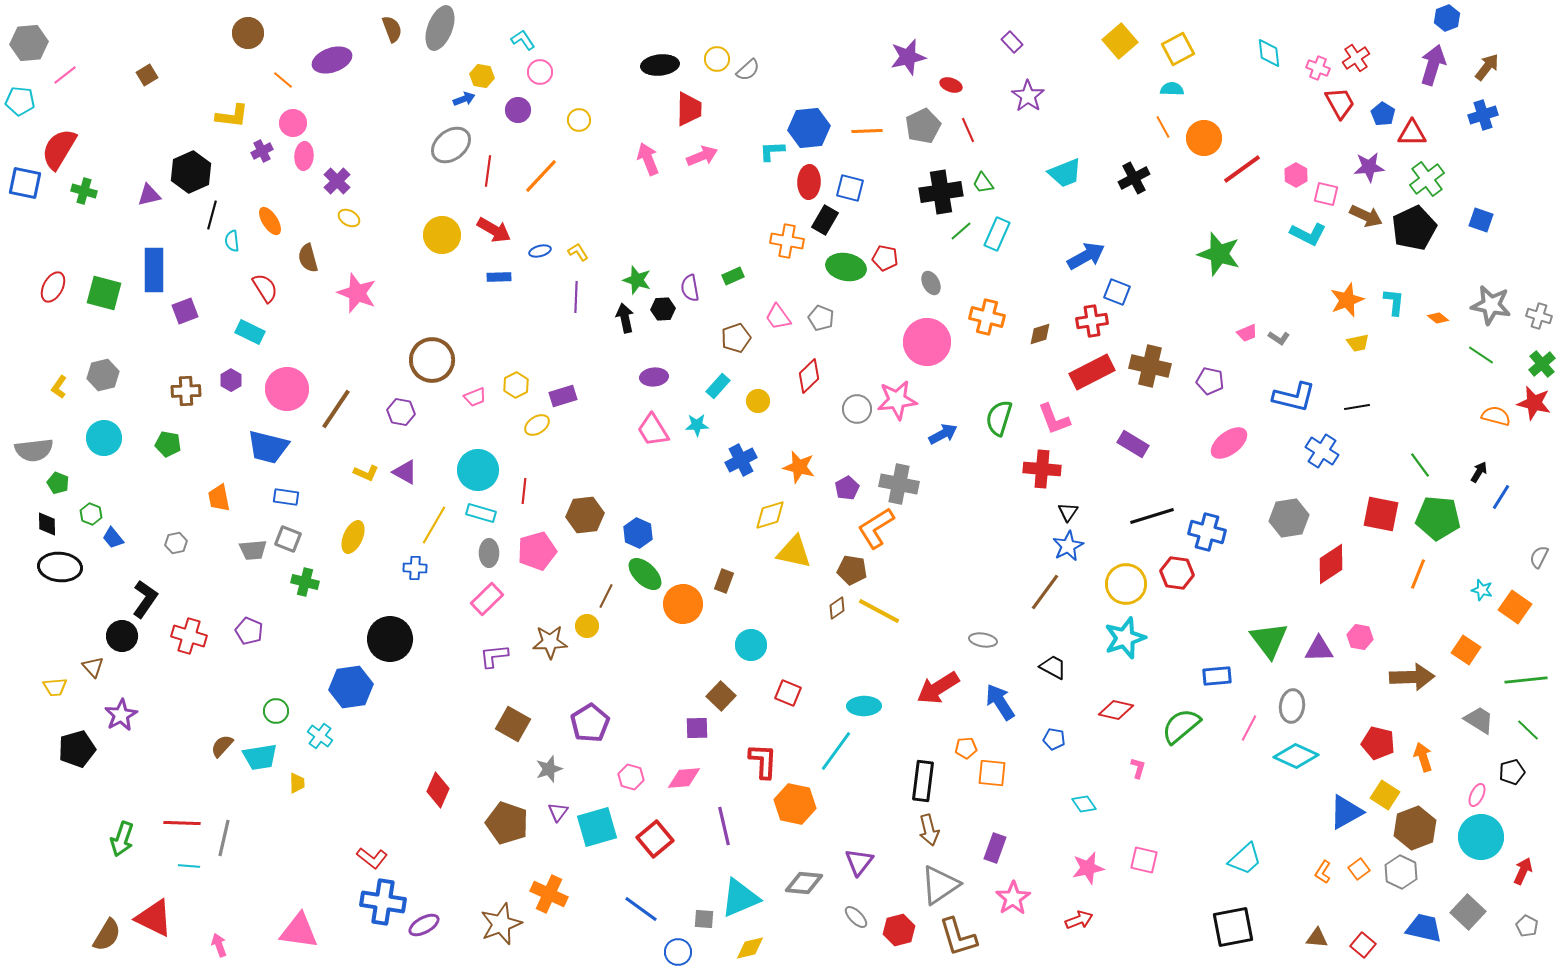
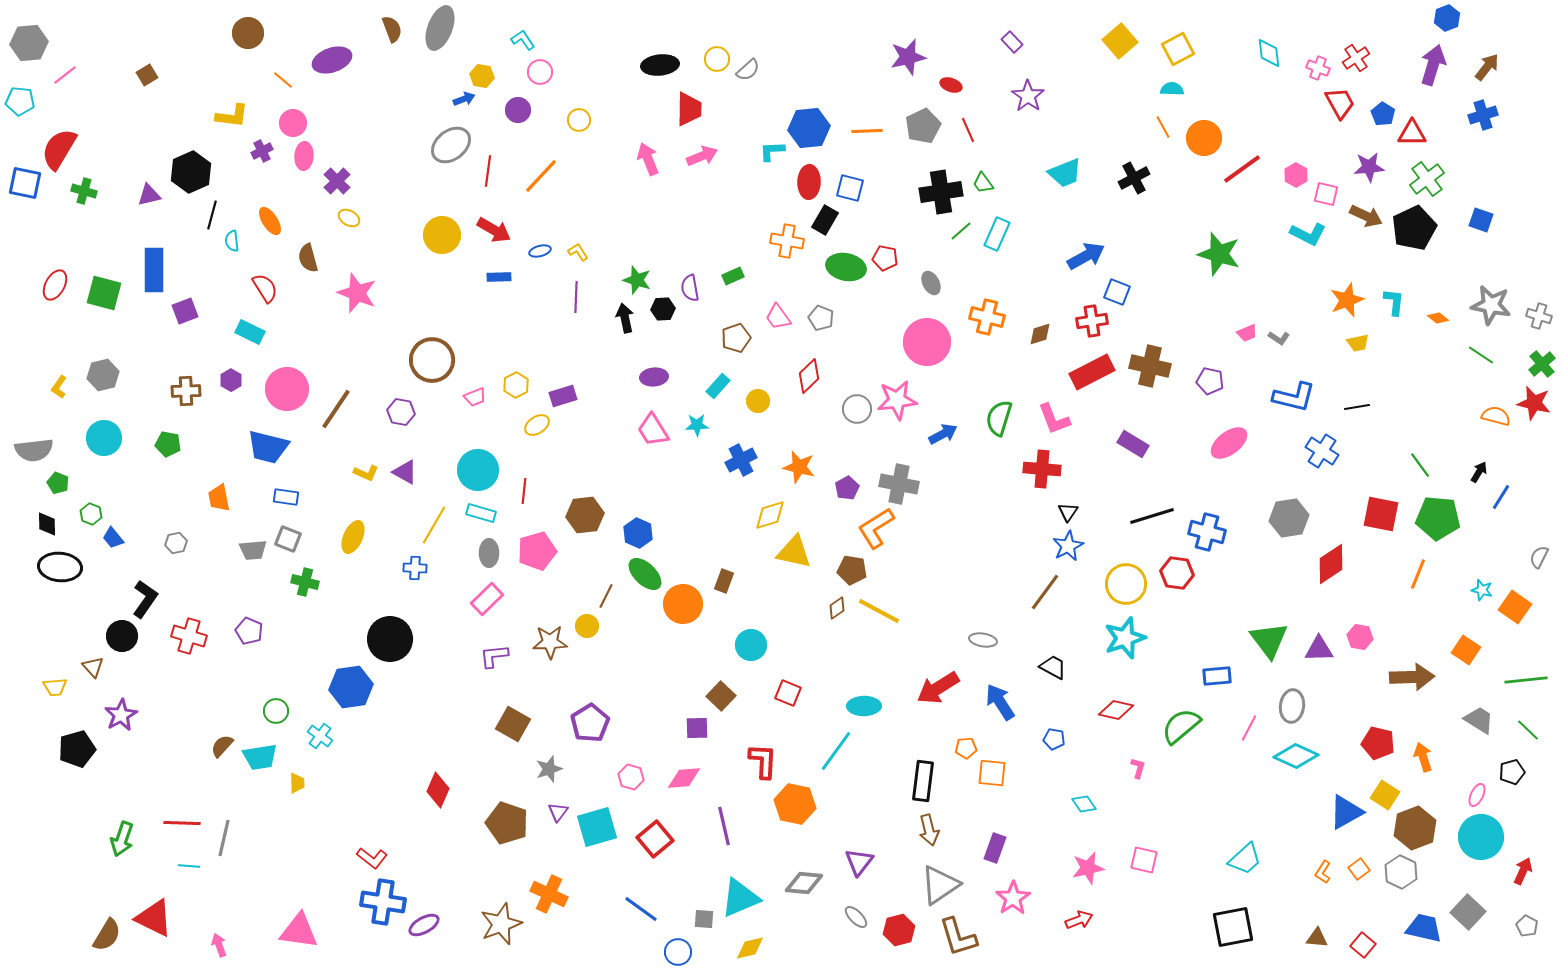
red ellipse at (53, 287): moved 2 px right, 2 px up
